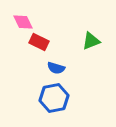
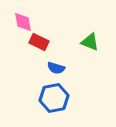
pink diamond: rotated 15 degrees clockwise
green triangle: moved 1 px left, 1 px down; rotated 42 degrees clockwise
